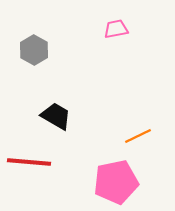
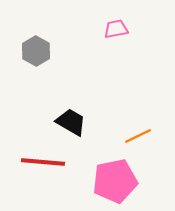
gray hexagon: moved 2 px right, 1 px down
black trapezoid: moved 15 px right, 6 px down
red line: moved 14 px right
pink pentagon: moved 1 px left, 1 px up
